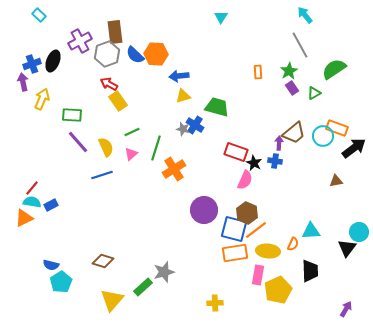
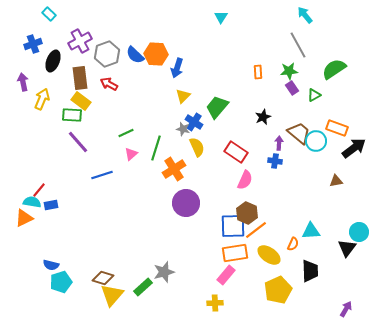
cyan rectangle at (39, 15): moved 10 px right, 1 px up
brown rectangle at (115, 32): moved 35 px left, 46 px down
gray line at (300, 45): moved 2 px left
blue cross at (32, 64): moved 1 px right, 20 px up
green star at (289, 71): rotated 24 degrees clockwise
blue arrow at (179, 76): moved 2 px left, 8 px up; rotated 66 degrees counterclockwise
green triangle at (314, 93): moved 2 px down
yellow triangle at (183, 96): rotated 28 degrees counterclockwise
yellow rectangle at (118, 101): moved 37 px left; rotated 18 degrees counterclockwise
green trapezoid at (217, 107): rotated 65 degrees counterclockwise
blue cross at (195, 125): moved 1 px left, 3 px up
green line at (132, 132): moved 6 px left, 1 px down
brown trapezoid at (294, 133): moved 5 px right; rotated 100 degrees counterclockwise
cyan circle at (323, 136): moved 7 px left, 5 px down
yellow semicircle at (106, 147): moved 91 px right
red rectangle at (236, 152): rotated 15 degrees clockwise
black star at (254, 163): moved 9 px right, 46 px up; rotated 21 degrees clockwise
red line at (32, 188): moved 7 px right, 2 px down
blue rectangle at (51, 205): rotated 16 degrees clockwise
purple circle at (204, 210): moved 18 px left, 7 px up
blue square at (234, 229): moved 1 px left, 3 px up; rotated 16 degrees counterclockwise
yellow ellipse at (268, 251): moved 1 px right, 4 px down; rotated 30 degrees clockwise
brown diamond at (103, 261): moved 17 px down
pink rectangle at (258, 275): moved 32 px left; rotated 30 degrees clockwise
cyan pentagon at (61, 282): rotated 15 degrees clockwise
yellow triangle at (112, 300): moved 5 px up
